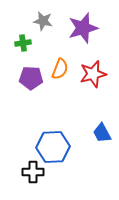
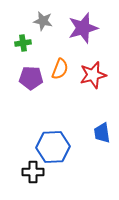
red star: moved 1 px down
blue trapezoid: rotated 20 degrees clockwise
